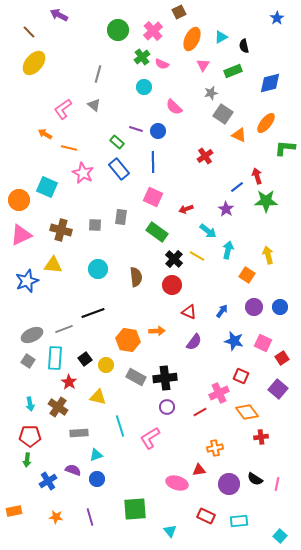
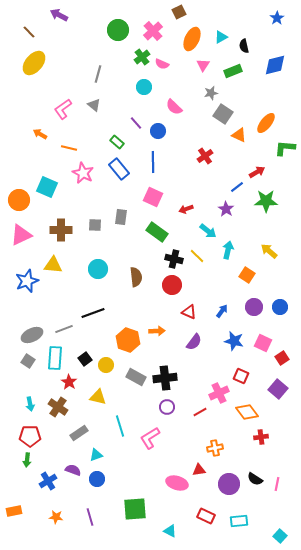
blue diamond at (270, 83): moved 5 px right, 18 px up
purple line at (136, 129): moved 6 px up; rotated 32 degrees clockwise
orange arrow at (45, 134): moved 5 px left
red arrow at (257, 176): moved 4 px up; rotated 77 degrees clockwise
brown cross at (61, 230): rotated 15 degrees counterclockwise
yellow arrow at (268, 255): moved 1 px right, 4 px up; rotated 36 degrees counterclockwise
yellow line at (197, 256): rotated 14 degrees clockwise
black cross at (174, 259): rotated 30 degrees counterclockwise
orange hexagon at (128, 340): rotated 10 degrees clockwise
gray rectangle at (79, 433): rotated 30 degrees counterclockwise
cyan triangle at (170, 531): rotated 24 degrees counterclockwise
